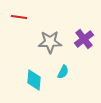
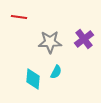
cyan semicircle: moved 7 px left
cyan diamond: moved 1 px left, 1 px up
